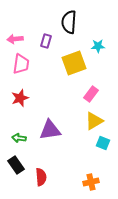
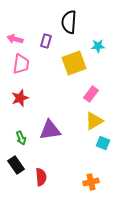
pink arrow: rotated 21 degrees clockwise
green arrow: moved 2 px right; rotated 120 degrees counterclockwise
